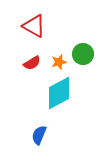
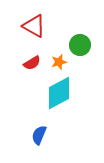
green circle: moved 3 px left, 9 px up
